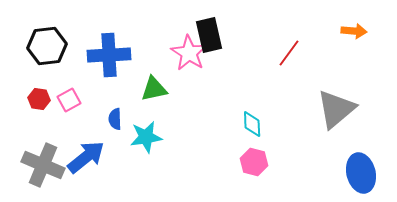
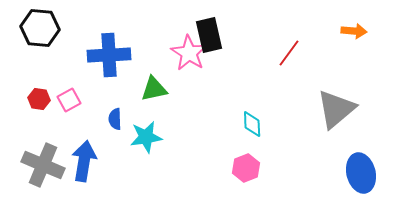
black hexagon: moved 7 px left, 18 px up; rotated 12 degrees clockwise
blue arrow: moved 2 px left, 4 px down; rotated 42 degrees counterclockwise
pink hexagon: moved 8 px left, 6 px down; rotated 24 degrees clockwise
